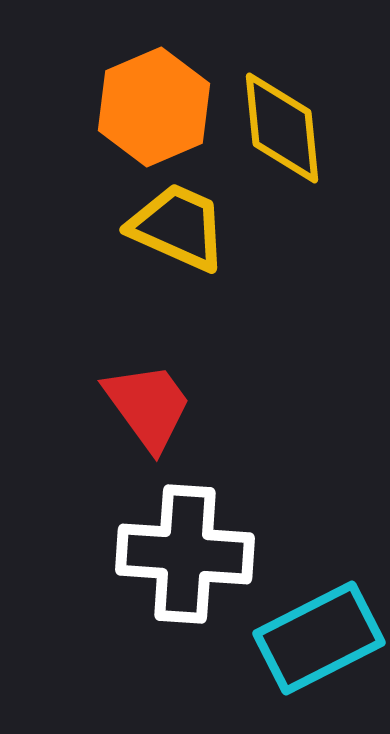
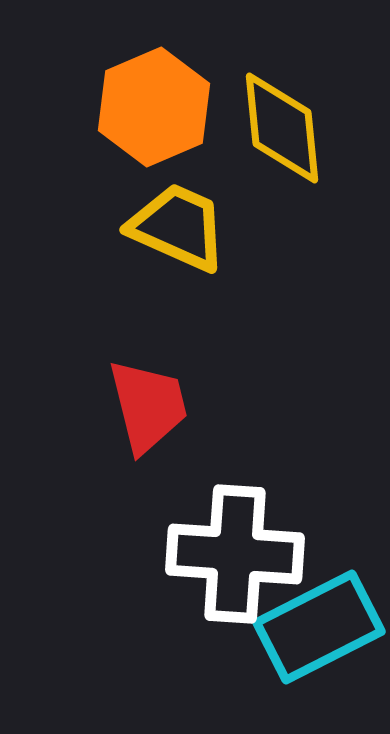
red trapezoid: rotated 22 degrees clockwise
white cross: moved 50 px right
cyan rectangle: moved 11 px up
